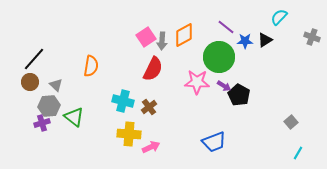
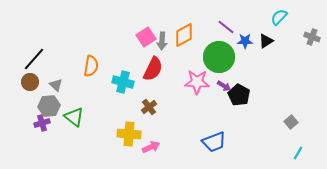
black triangle: moved 1 px right, 1 px down
cyan cross: moved 19 px up
